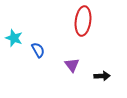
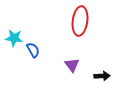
red ellipse: moved 3 px left
cyan star: rotated 12 degrees counterclockwise
blue semicircle: moved 5 px left
